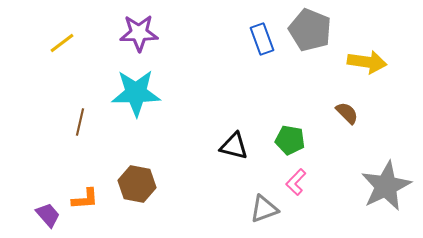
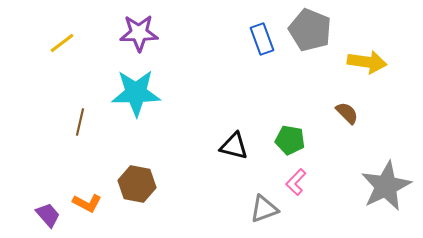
orange L-shape: moved 2 px right, 4 px down; rotated 32 degrees clockwise
